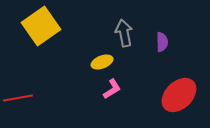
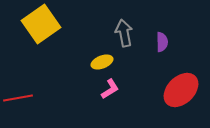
yellow square: moved 2 px up
pink L-shape: moved 2 px left
red ellipse: moved 2 px right, 5 px up
